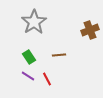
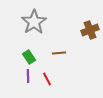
brown line: moved 2 px up
purple line: rotated 56 degrees clockwise
